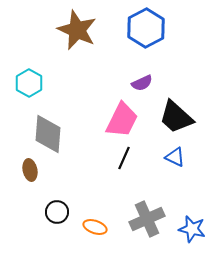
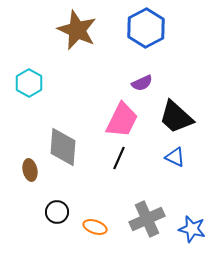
gray diamond: moved 15 px right, 13 px down
black line: moved 5 px left
